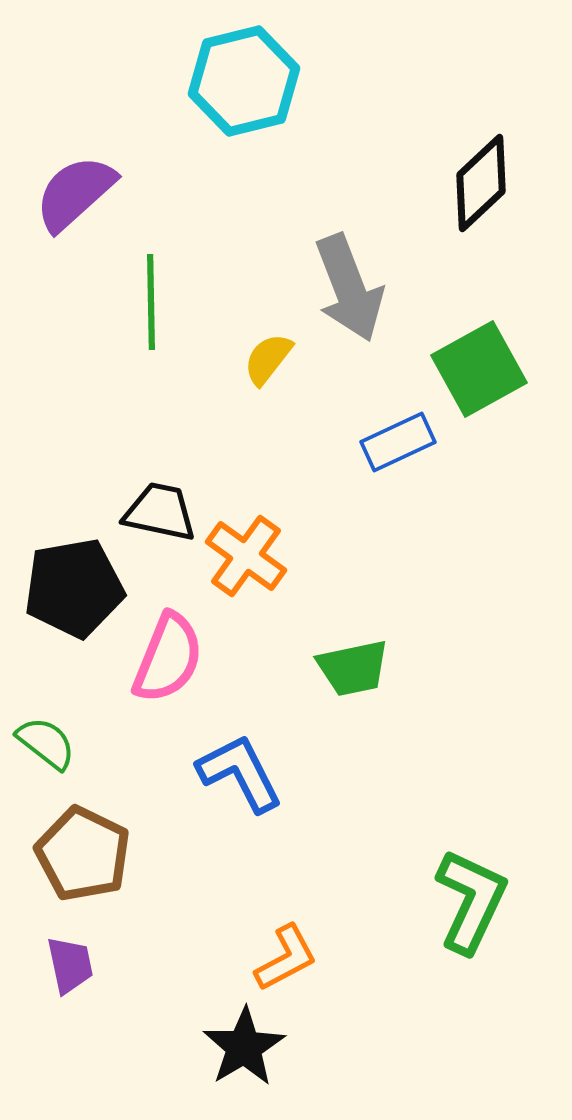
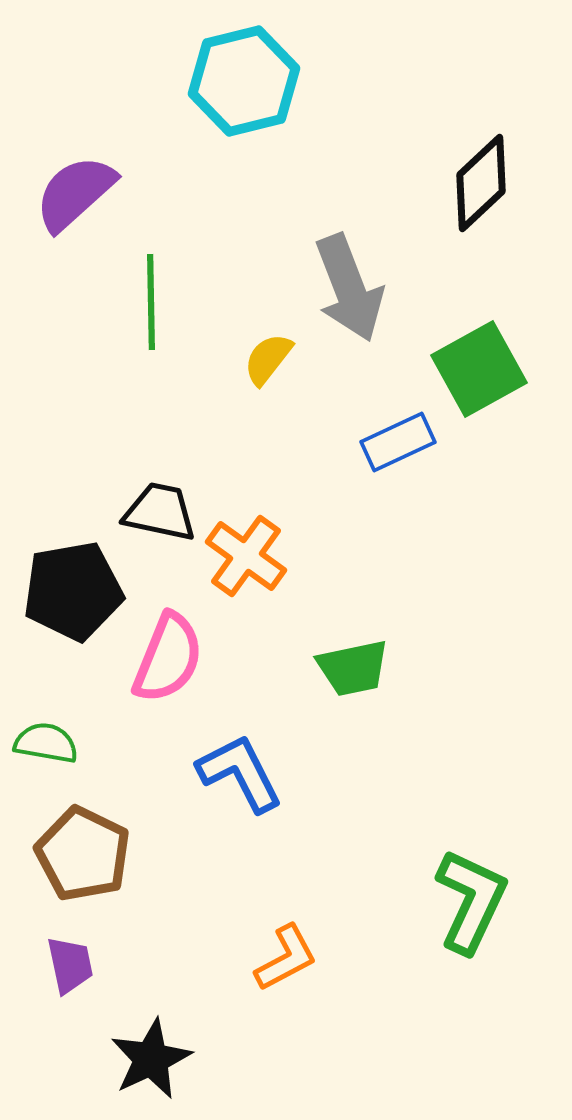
black pentagon: moved 1 px left, 3 px down
green semicircle: rotated 28 degrees counterclockwise
black star: moved 93 px left, 12 px down; rotated 6 degrees clockwise
